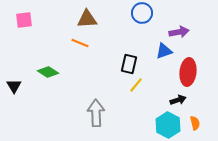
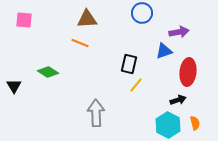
pink square: rotated 12 degrees clockwise
